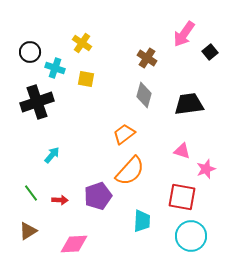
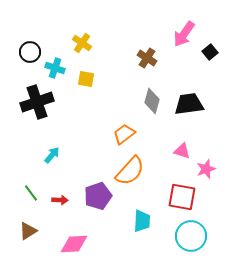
gray diamond: moved 8 px right, 6 px down
